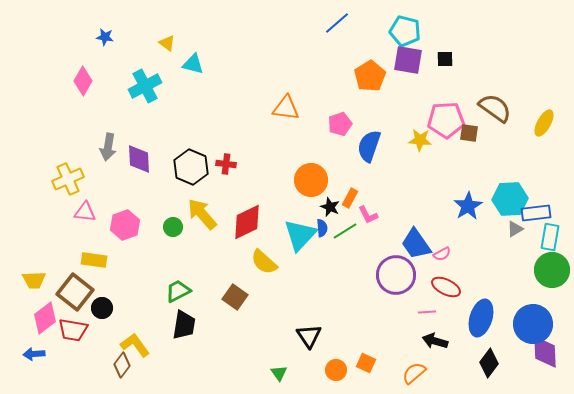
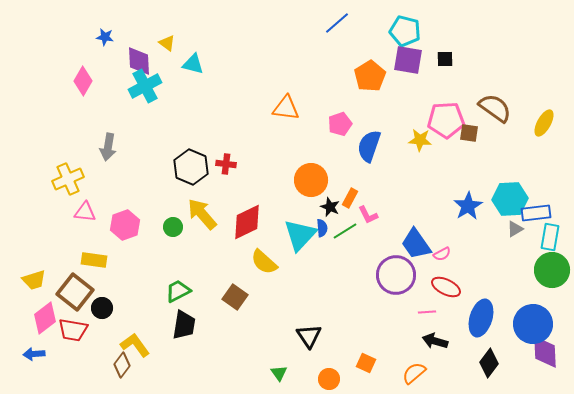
purple diamond at (139, 159): moved 98 px up
yellow trapezoid at (34, 280): rotated 15 degrees counterclockwise
orange circle at (336, 370): moved 7 px left, 9 px down
